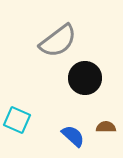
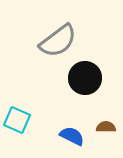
blue semicircle: moved 1 px left; rotated 15 degrees counterclockwise
